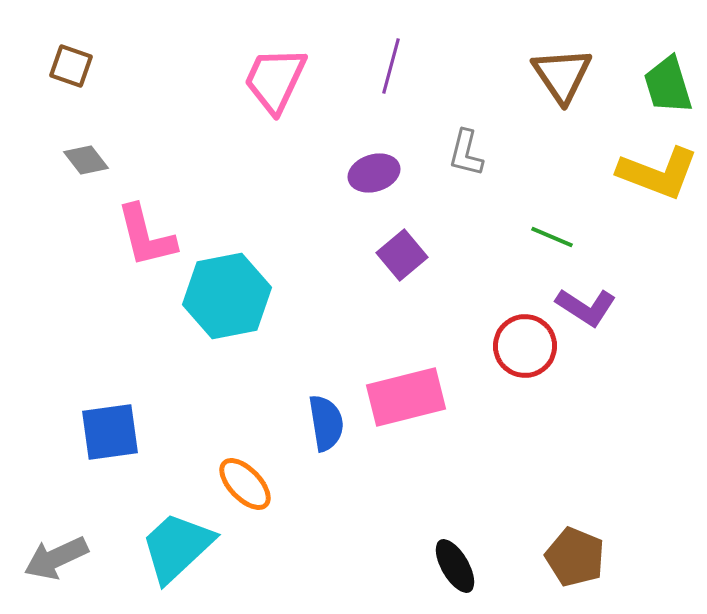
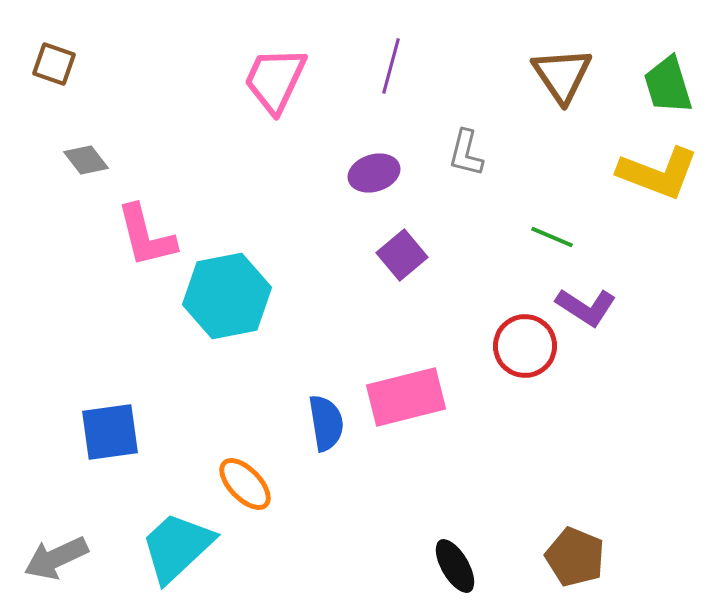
brown square: moved 17 px left, 2 px up
